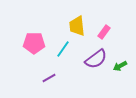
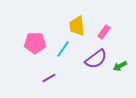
pink pentagon: moved 1 px right
